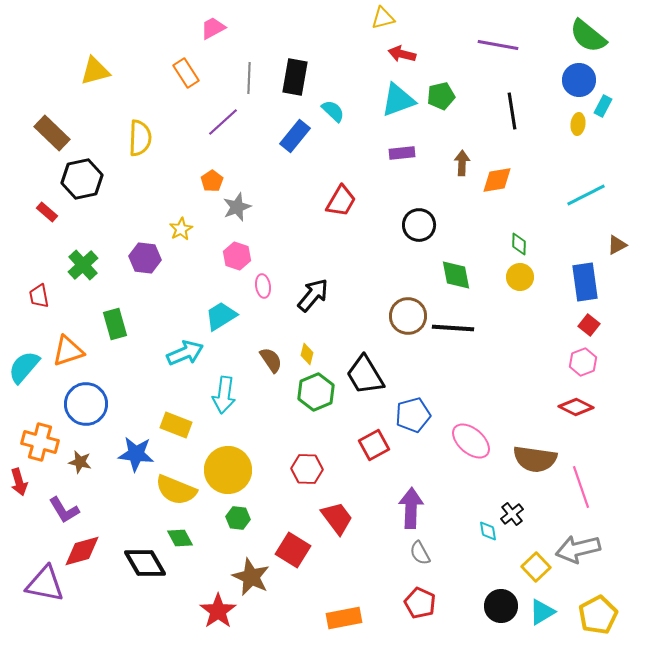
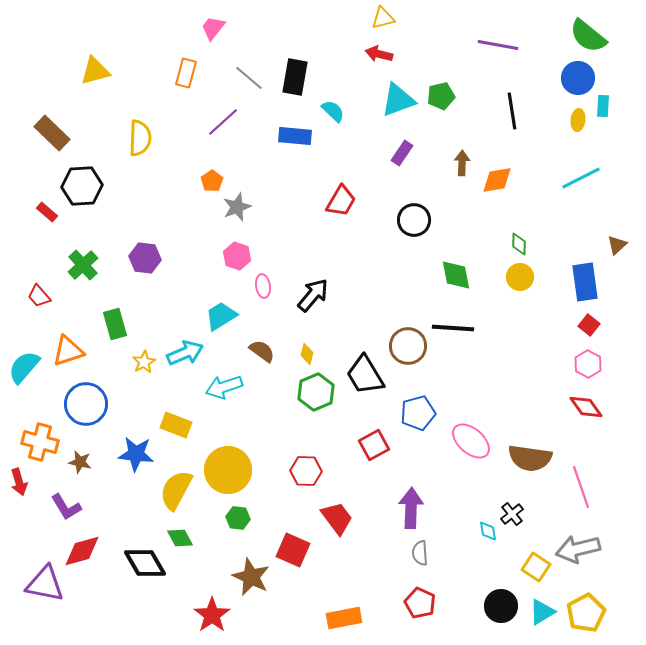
pink trapezoid at (213, 28): rotated 24 degrees counterclockwise
red arrow at (402, 54): moved 23 px left
orange rectangle at (186, 73): rotated 48 degrees clockwise
gray line at (249, 78): rotated 52 degrees counterclockwise
blue circle at (579, 80): moved 1 px left, 2 px up
cyan rectangle at (603, 106): rotated 25 degrees counterclockwise
yellow ellipse at (578, 124): moved 4 px up
blue rectangle at (295, 136): rotated 56 degrees clockwise
purple rectangle at (402, 153): rotated 50 degrees counterclockwise
black hexagon at (82, 179): moved 7 px down; rotated 9 degrees clockwise
cyan line at (586, 195): moved 5 px left, 17 px up
black circle at (419, 225): moved 5 px left, 5 px up
yellow star at (181, 229): moved 37 px left, 133 px down
brown triangle at (617, 245): rotated 15 degrees counterclockwise
red trapezoid at (39, 296): rotated 30 degrees counterclockwise
brown circle at (408, 316): moved 30 px down
brown semicircle at (271, 360): moved 9 px left, 9 px up; rotated 20 degrees counterclockwise
pink hexagon at (583, 362): moved 5 px right, 2 px down; rotated 12 degrees counterclockwise
cyan arrow at (224, 395): moved 8 px up; rotated 63 degrees clockwise
red diamond at (576, 407): moved 10 px right; rotated 28 degrees clockwise
blue pentagon at (413, 415): moved 5 px right, 2 px up
brown semicircle at (535, 459): moved 5 px left, 1 px up
red hexagon at (307, 469): moved 1 px left, 2 px down
yellow semicircle at (176, 490): rotated 96 degrees clockwise
purple L-shape at (64, 510): moved 2 px right, 3 px up
red square at (293, 550): rotated 8 degrees counterclockwise
gray semicircle at (420, 553): rotated 25 degrees clockwise
yellow square at (536, 567): rotated 12 degrees counterclockwise
red star at (218, 611): moved 6 px left, 4 px down
yellow pentagon at (598, 615): moved 12 px left, 2 px up
